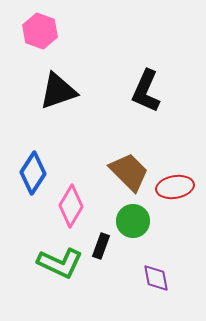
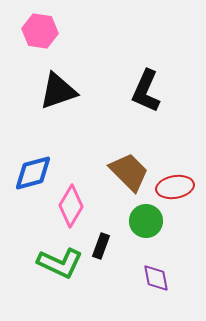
pink hexagon: rotated 12 degrees counterclockwise
blue diamond: rotated 42 degrees clockwise
green circle: moved 13 px right
